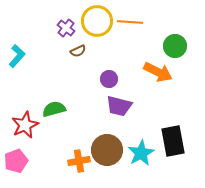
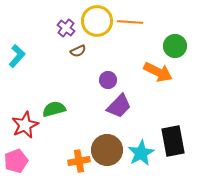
purple circle: moved 1 px left, 1 px down
purple trapezoid: rotated 60 degrees counterclockwise
